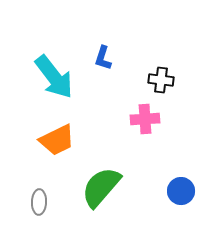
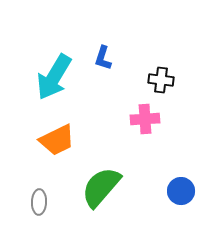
cyan arrow: rotated 69 degrees clockwise
